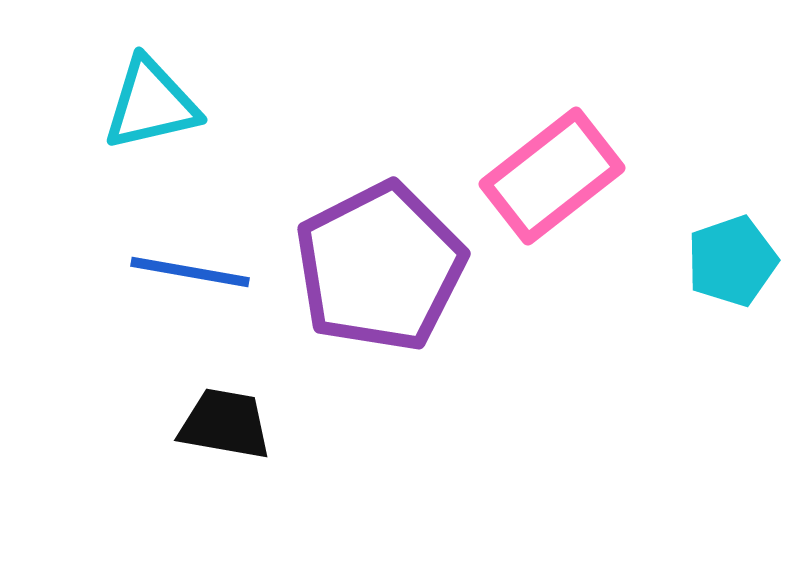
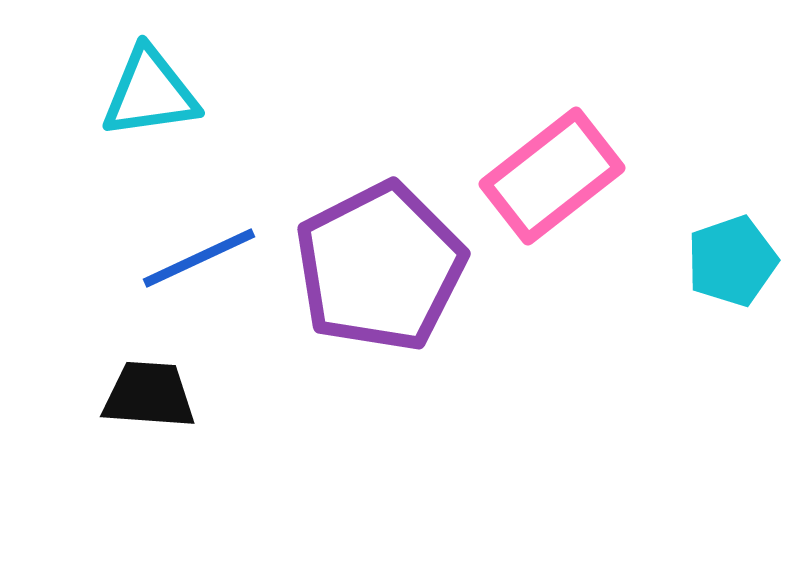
cyan triangle: moved 1 px left, 11 px up; rotated 5 degrees clockwise
blue line: moved 9 px right, 14 px up; rotated 35 degrees counterclockwise
black trapezoid: moved 76 px left, 29 px up; rotated 6 degrees counterclockwise
